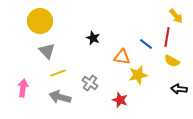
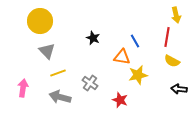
yellow arrow: moved 1 px up; rotated 28 degrees clockwise
blue line: moved 11 px left, 3 px up; rotated 24 degrees clockwise
